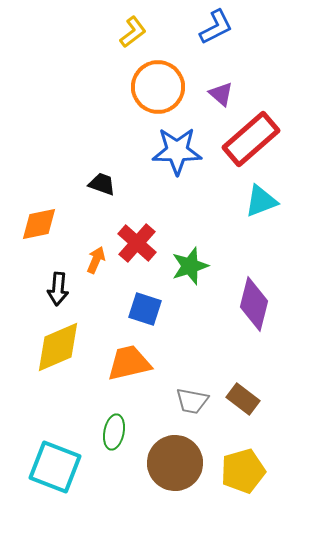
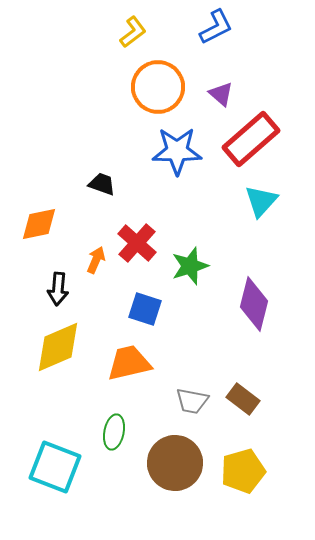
cyan triangle: rotated 27 degrees counterclockwise
